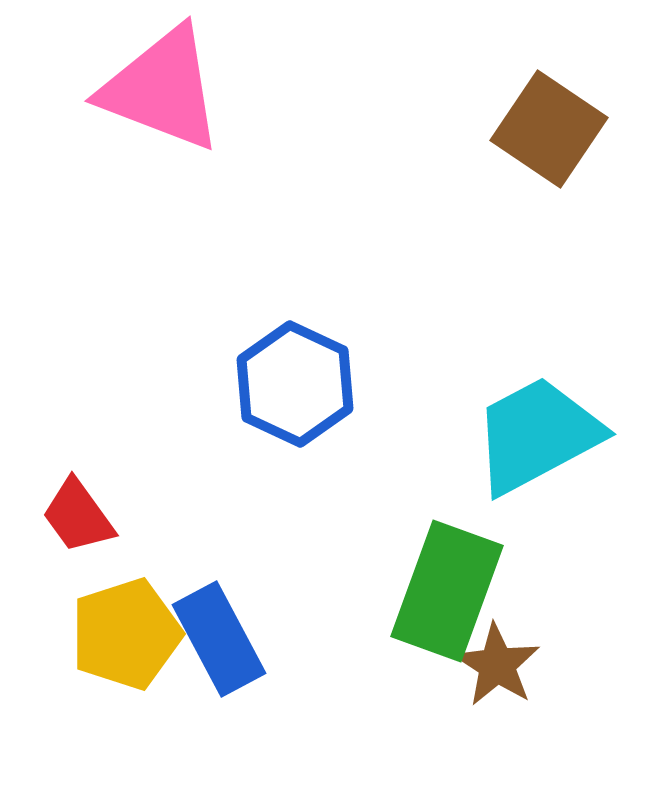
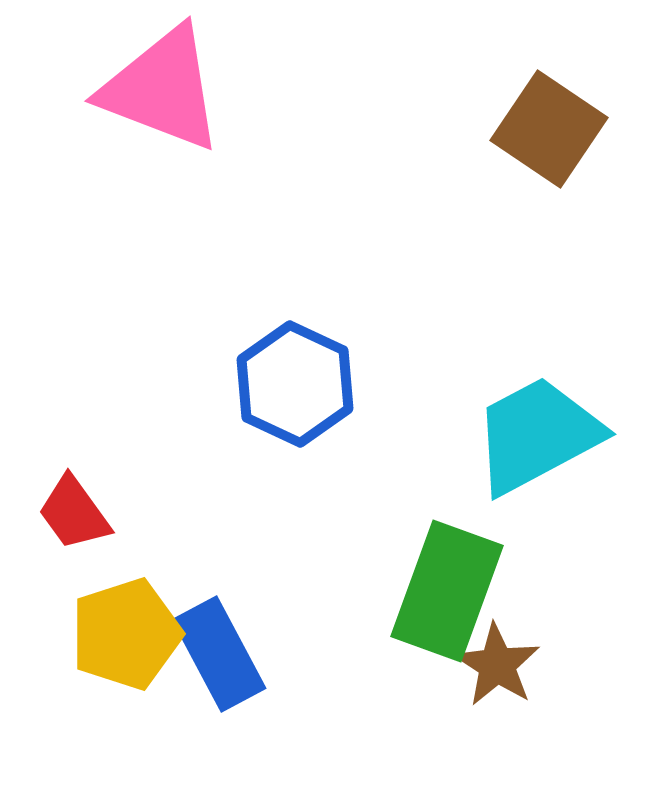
red trapezoid: moved 4 px left, 3 px up
blue rectangle: moved 15 px down
